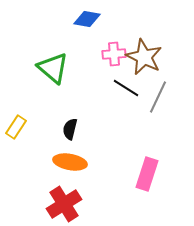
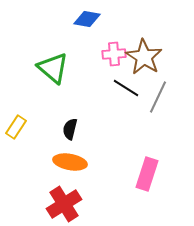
brown star: rotated 6 degrees clockwise
